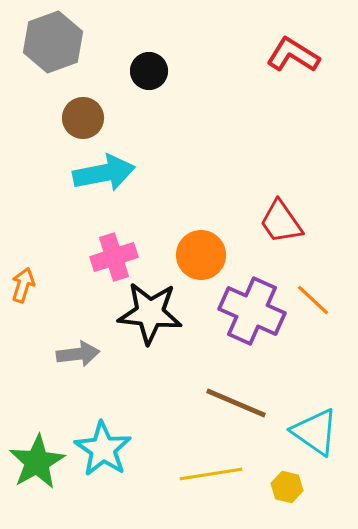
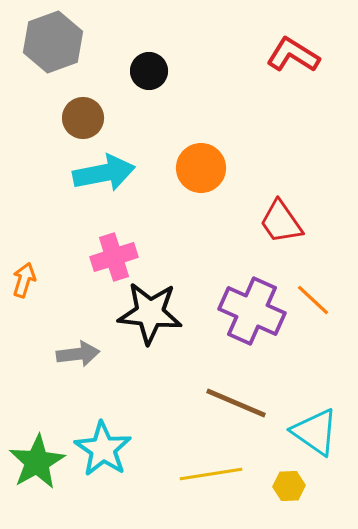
orange circle: moved 87 px up
orange arrow: moved 1 px right, 5 px up
yellow hexagon: moved 2 px right, 1 px up; rotated 16 degrees counterclockwise
